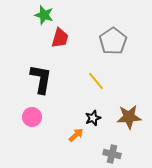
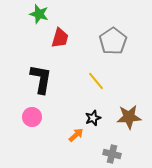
green star: moved 5 px left, 1 px up
